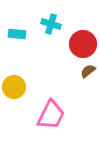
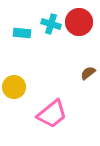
cyan rectangle: moved 5 px right, 1 px up
red circle: moved 4 px left, 22 px up
brown semicircle: moved 2 px down
pink trapezoid: moved 1 px right, 1 px up; rotated 24 degrees clockwise
